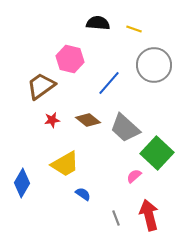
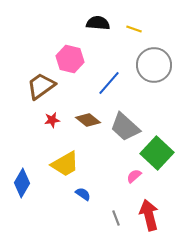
gray trapezoid: moved 1 px up
